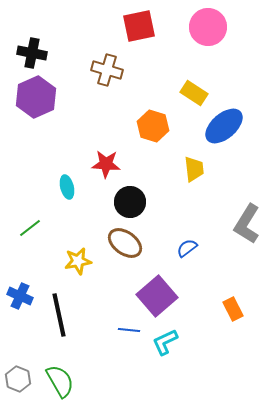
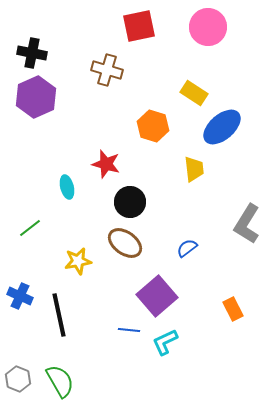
blue ellipse: moved 2 px left, 1 px down
red star: rotated 12 degrees clockwise
